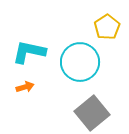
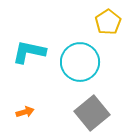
yellow pentagon: moved 1 px right, 5 px up
orange arrow: moved 25 px down
